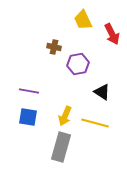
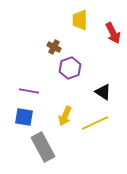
yellow trapezoid: moved 3 px left; rotated 25 degrees clockwise
red arrow: moved 1 px right, 1 px up
brown cross: rotated 16 degrees clockwise
purple hexagon: moved 8 px left, 4 px down; rotated 10 degrees counterclockwise
black triangle: moved 1 px right
blue square: moved 4 px left
yellow line: rotated 40 degrees counterclockwise
gray rectangle: moved 18 px left; rotated 44 degrees counterclockwise
